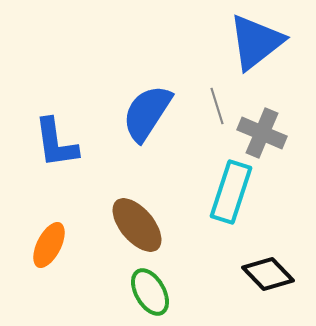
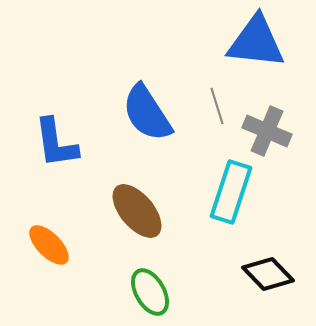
blue triangle: rotated 44 degrees clockwise
blue semicircle: rotated 66 degrees counterclockwise
gray cross: moved 5 px right, 2 px up
brown ellipse: moved 14 px up
orange ellipse: rotated 72 degrees counterclockwise
